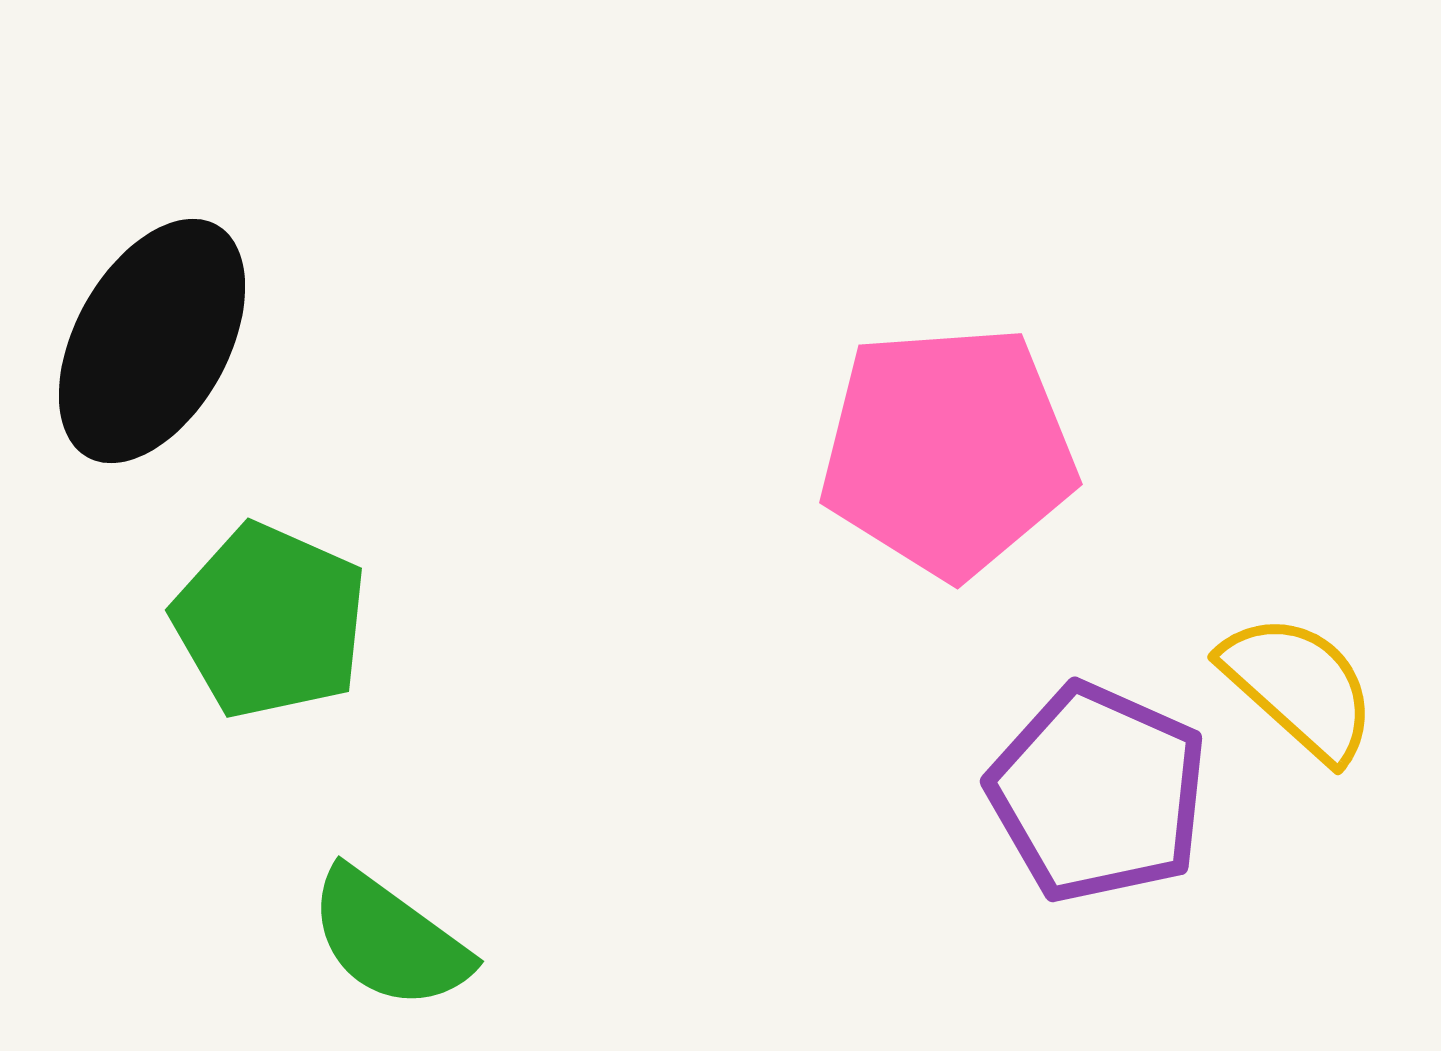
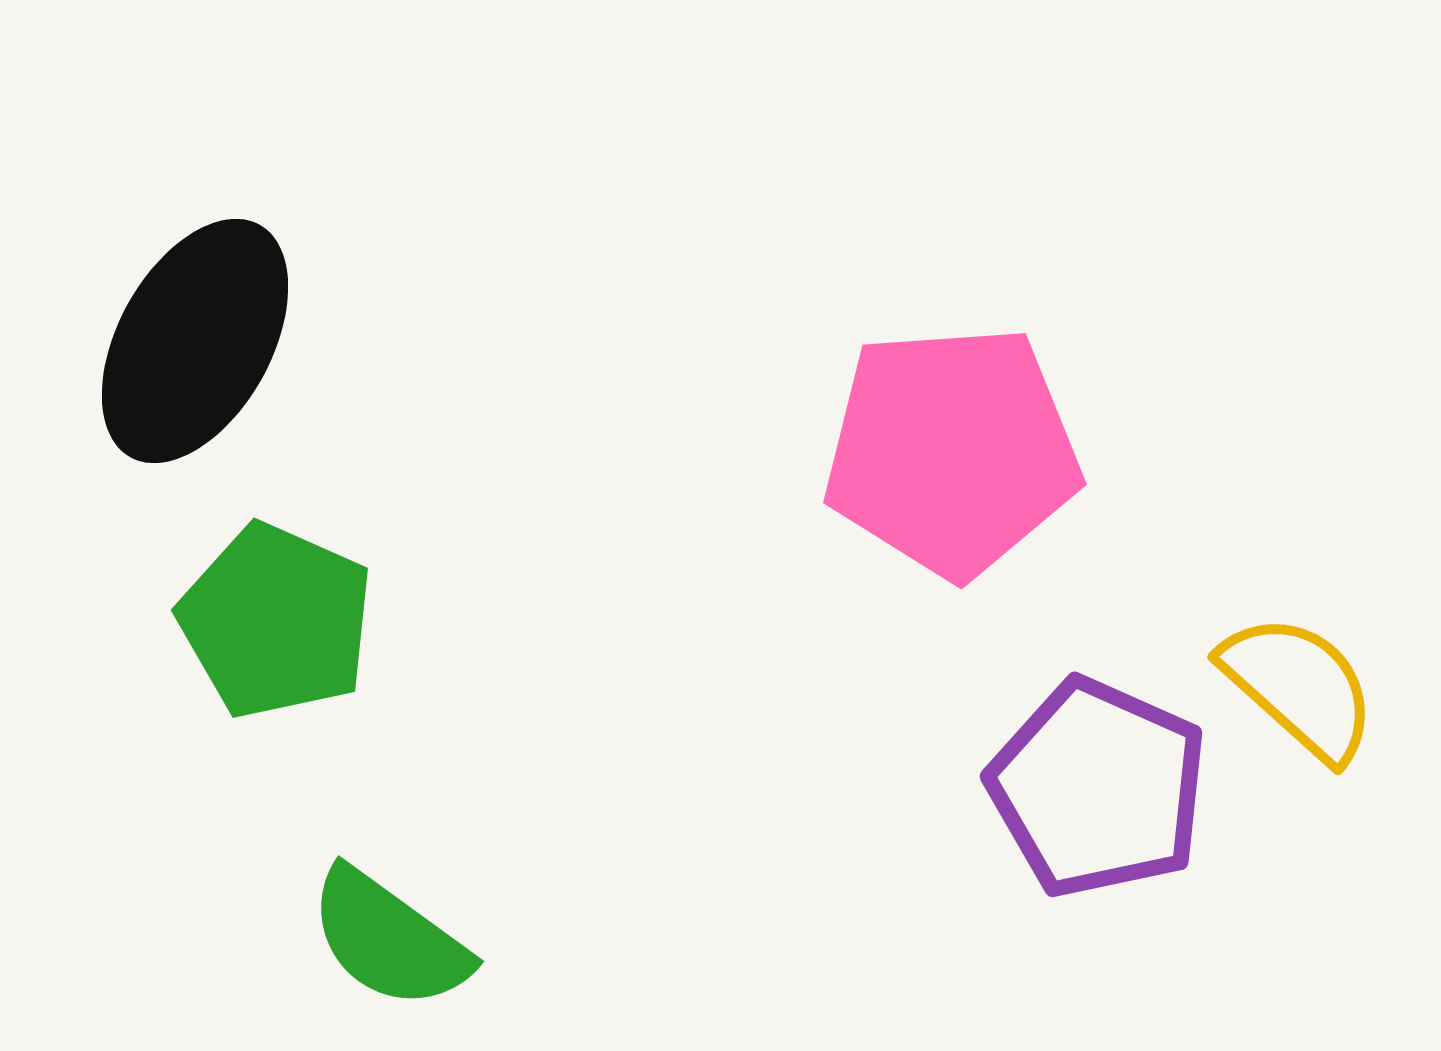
black ellipse: moved 43 px right
pink pentagon: moved 4 px right
green pentagon: moved 6 px right
purple pentagon: moved 5 px up
